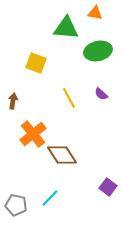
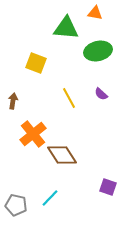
purple square: rotated 18 degrees counterclockwise
